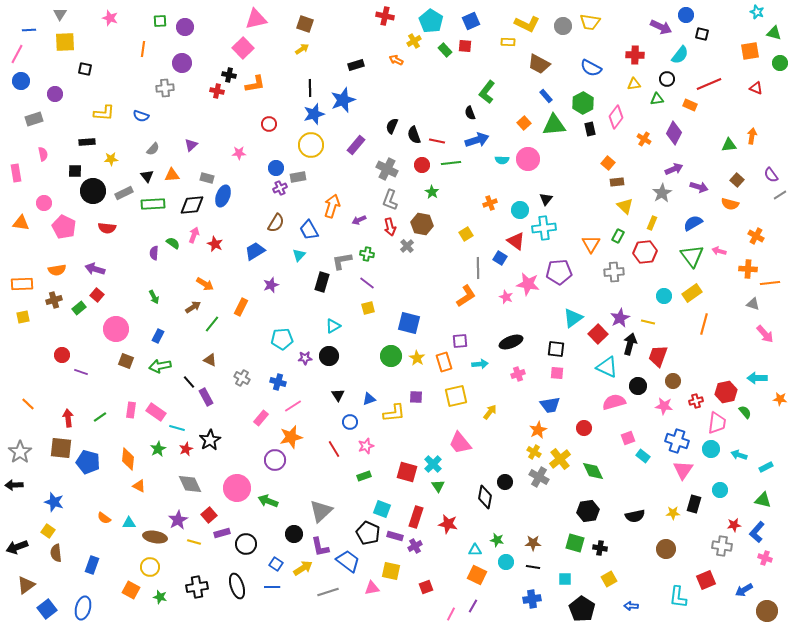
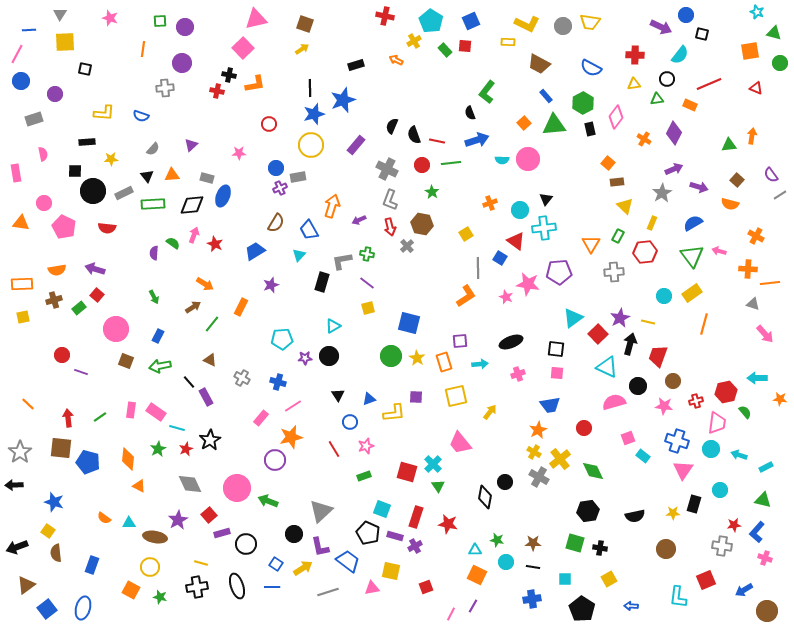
yellow line at (194, 542): moved 7 px right, 21 px down
